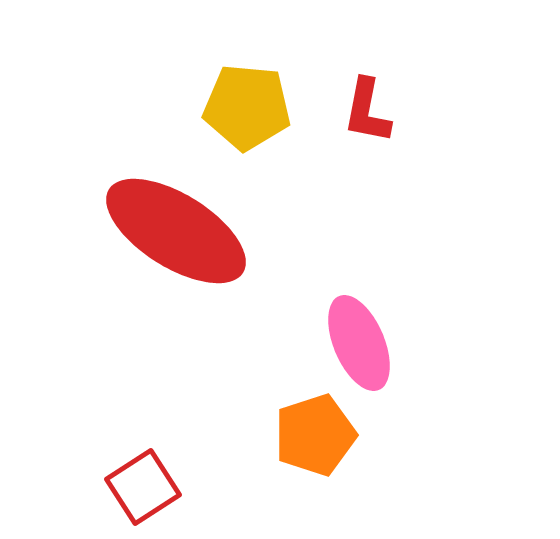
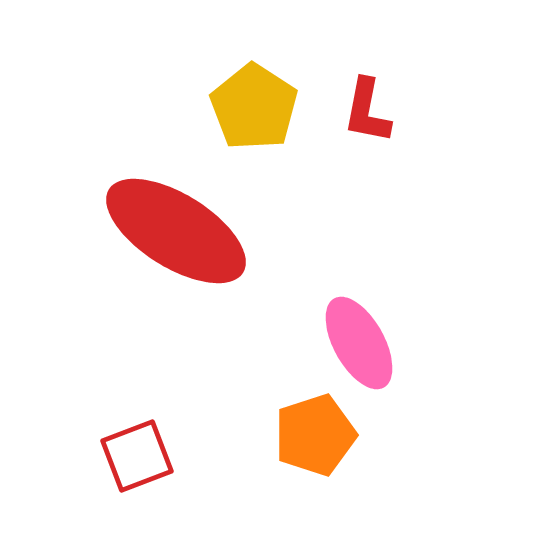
yellow pentagon: moved 7 px right; rotated 28 degrees clockwise
pink ellipse: rotated 6 degrees counterclockwise
red square: moved 6 px left, 31 px up; rotated 12 degrees clockwise
